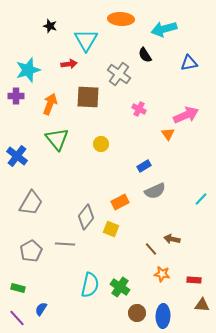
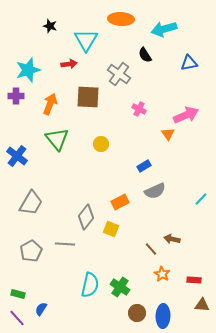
orange star: rotated 21 degrees clockwise
green rectangle: moved 6 px down
